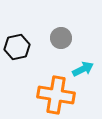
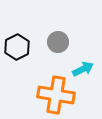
gray circle: moved 3 px left, 4 px down
black hexagon: rotated 15 degrees counterclockwise
